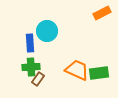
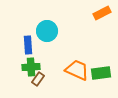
blue rectangle: moved 2 px left, 2 px down
green rectangle: moved 2 px right
